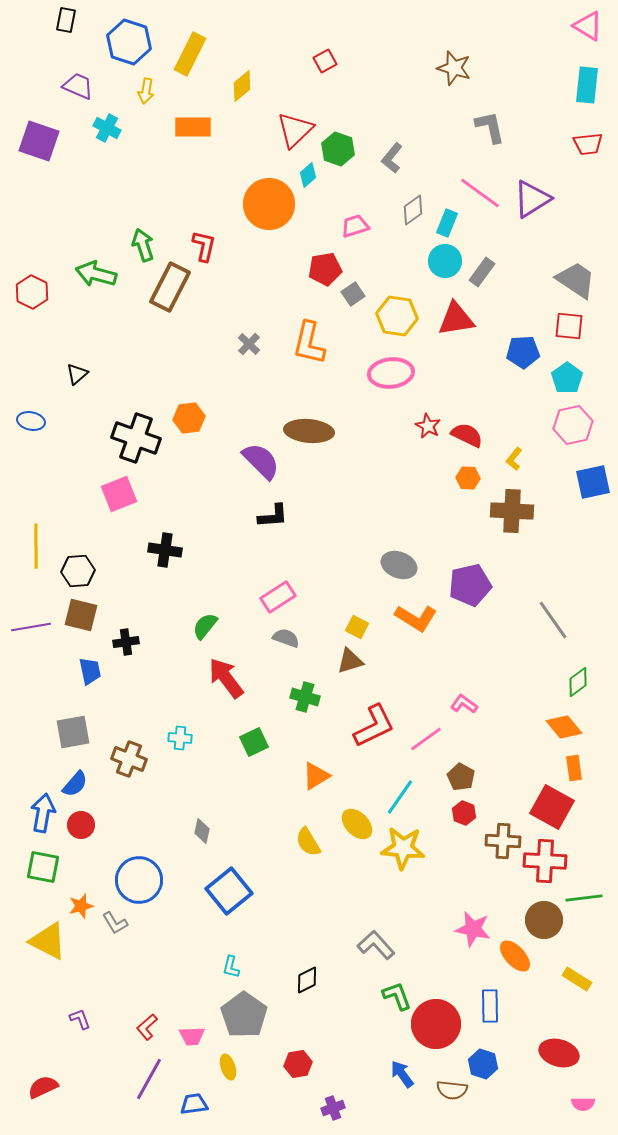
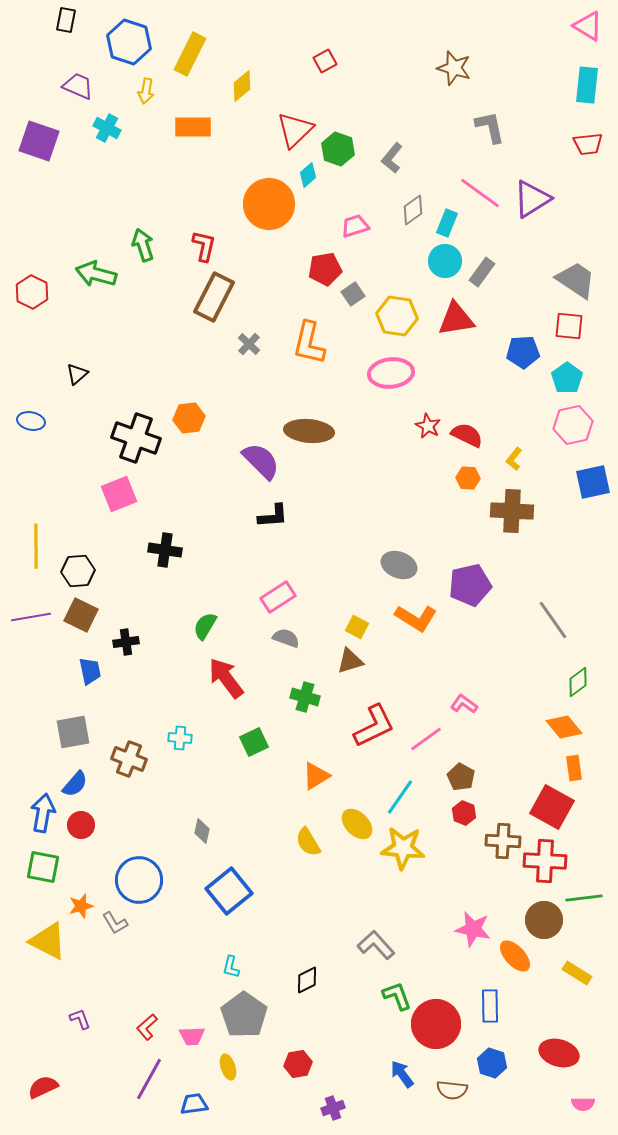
brown rectangle at (170, 287): moved 44 px right, 10 px down
brown square at (81, 615): rotated 12 degrees clockwise
green semicircle at (205, 626): rotated 8 degrees counterclockwise
purple line at (31, 627): moved 10 px up
yellow rectangle at (577, 979): moved 6 px up
blue hexagon at (483, 1064): moved 9 px right, 1 px up
